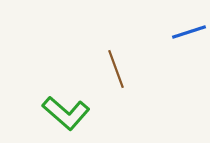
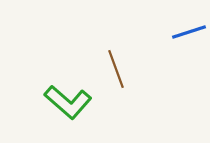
green L-shape: moved 2 px right, 11 px up
